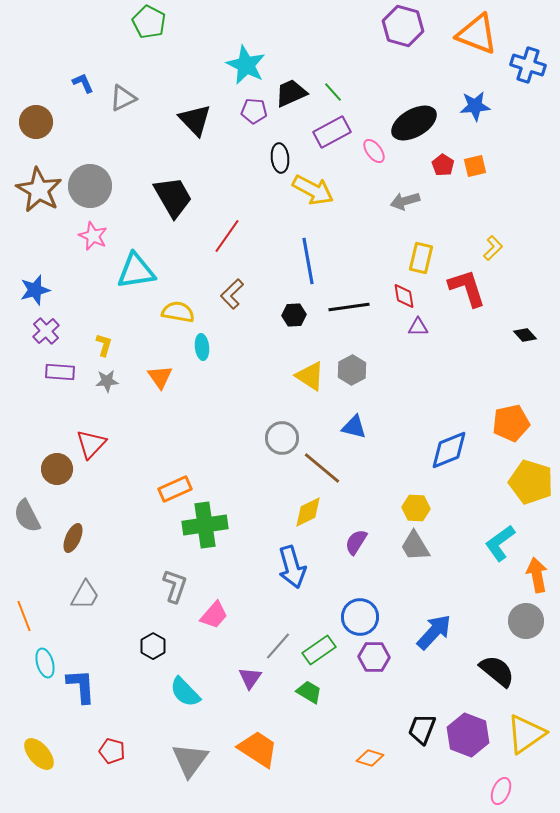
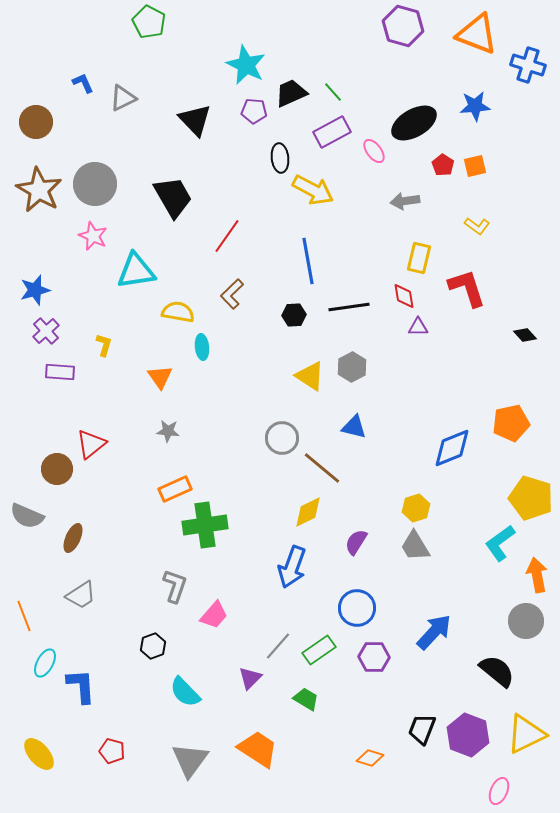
gray circle at (90, 186): moved 5 px right, 2 px up
gray arrow at (405, 201): rotated 8 degrees clockwise
yellow L-shape at (493, 248): moved 16 px left, 22 px up; rotated 80 degrees clockwise
yellow rectangle at (421, 258): moved 2 px left
gray hexagon at (352, 370): moved 3 px up
gray star at (107, 381): moved 61 px right, 50 px down; rotated 10 degrees clockwise
red triangle at (91, 444): rotated 8 degrees clockwise
blue diamond at (449, 450): moved 3 px right, 2 px up
yellow pentagon at (531, 482): moved 16 px down
yellow hexagon at (416, 508): rotated 20 degrees counterclockwise
gray semicircle at (27, 516): rotated 40 degrees counterclockwise
blue arrow at (292, 567): rotated 36 degrees clockwise
gray trapezoid at (85, 595): moved 4 px left; rotated 28 degrees clockwise
blue circle at (360, 617): moved 3 px left, 9 px up
black hexagon at (153, 646): rotated 10 degrees clockwise
cyan ellipse at (45, 663): rotated 44 degrees clockwise
purple triangle at (250, 678): rotated 10 degrees clockwise
green trapezoid at (309, 692): moved 3 px left, 7 px down
yellow triangle at (526, 734): rotated 9 degrees clockwise
pink ellipse at (501, 791): moved 2 px left
